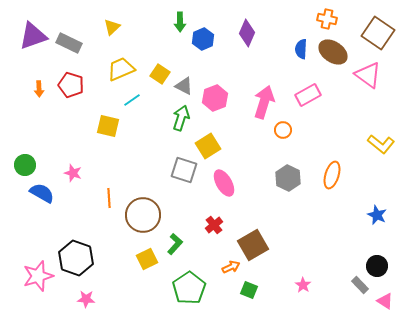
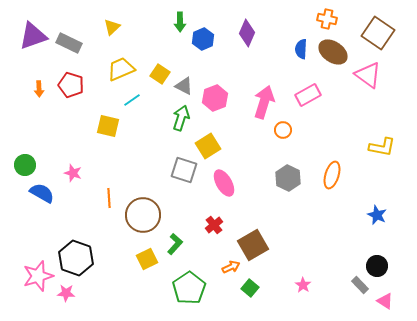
yellow L-shape at (381, 144): moved 1 px right, 3 px down; rotated 28 degrees counterclockwise
green square at (249, 290): moved 1 px right, 2 px up; rotated 18 degrees clockwise
pink star at (86, 299): moved 20 px left, 6 px up
